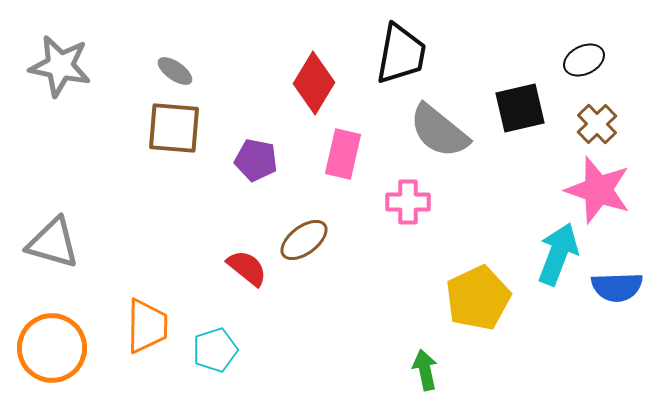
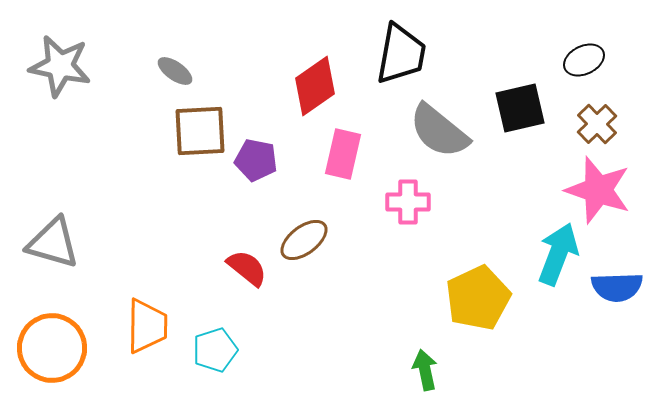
red diamond: moved 1 px right, 3 px down; rotated 24 degrees clockwise
brown square: moved 26 px right, 3 px down; rotated 8 degrees counterclockwise
